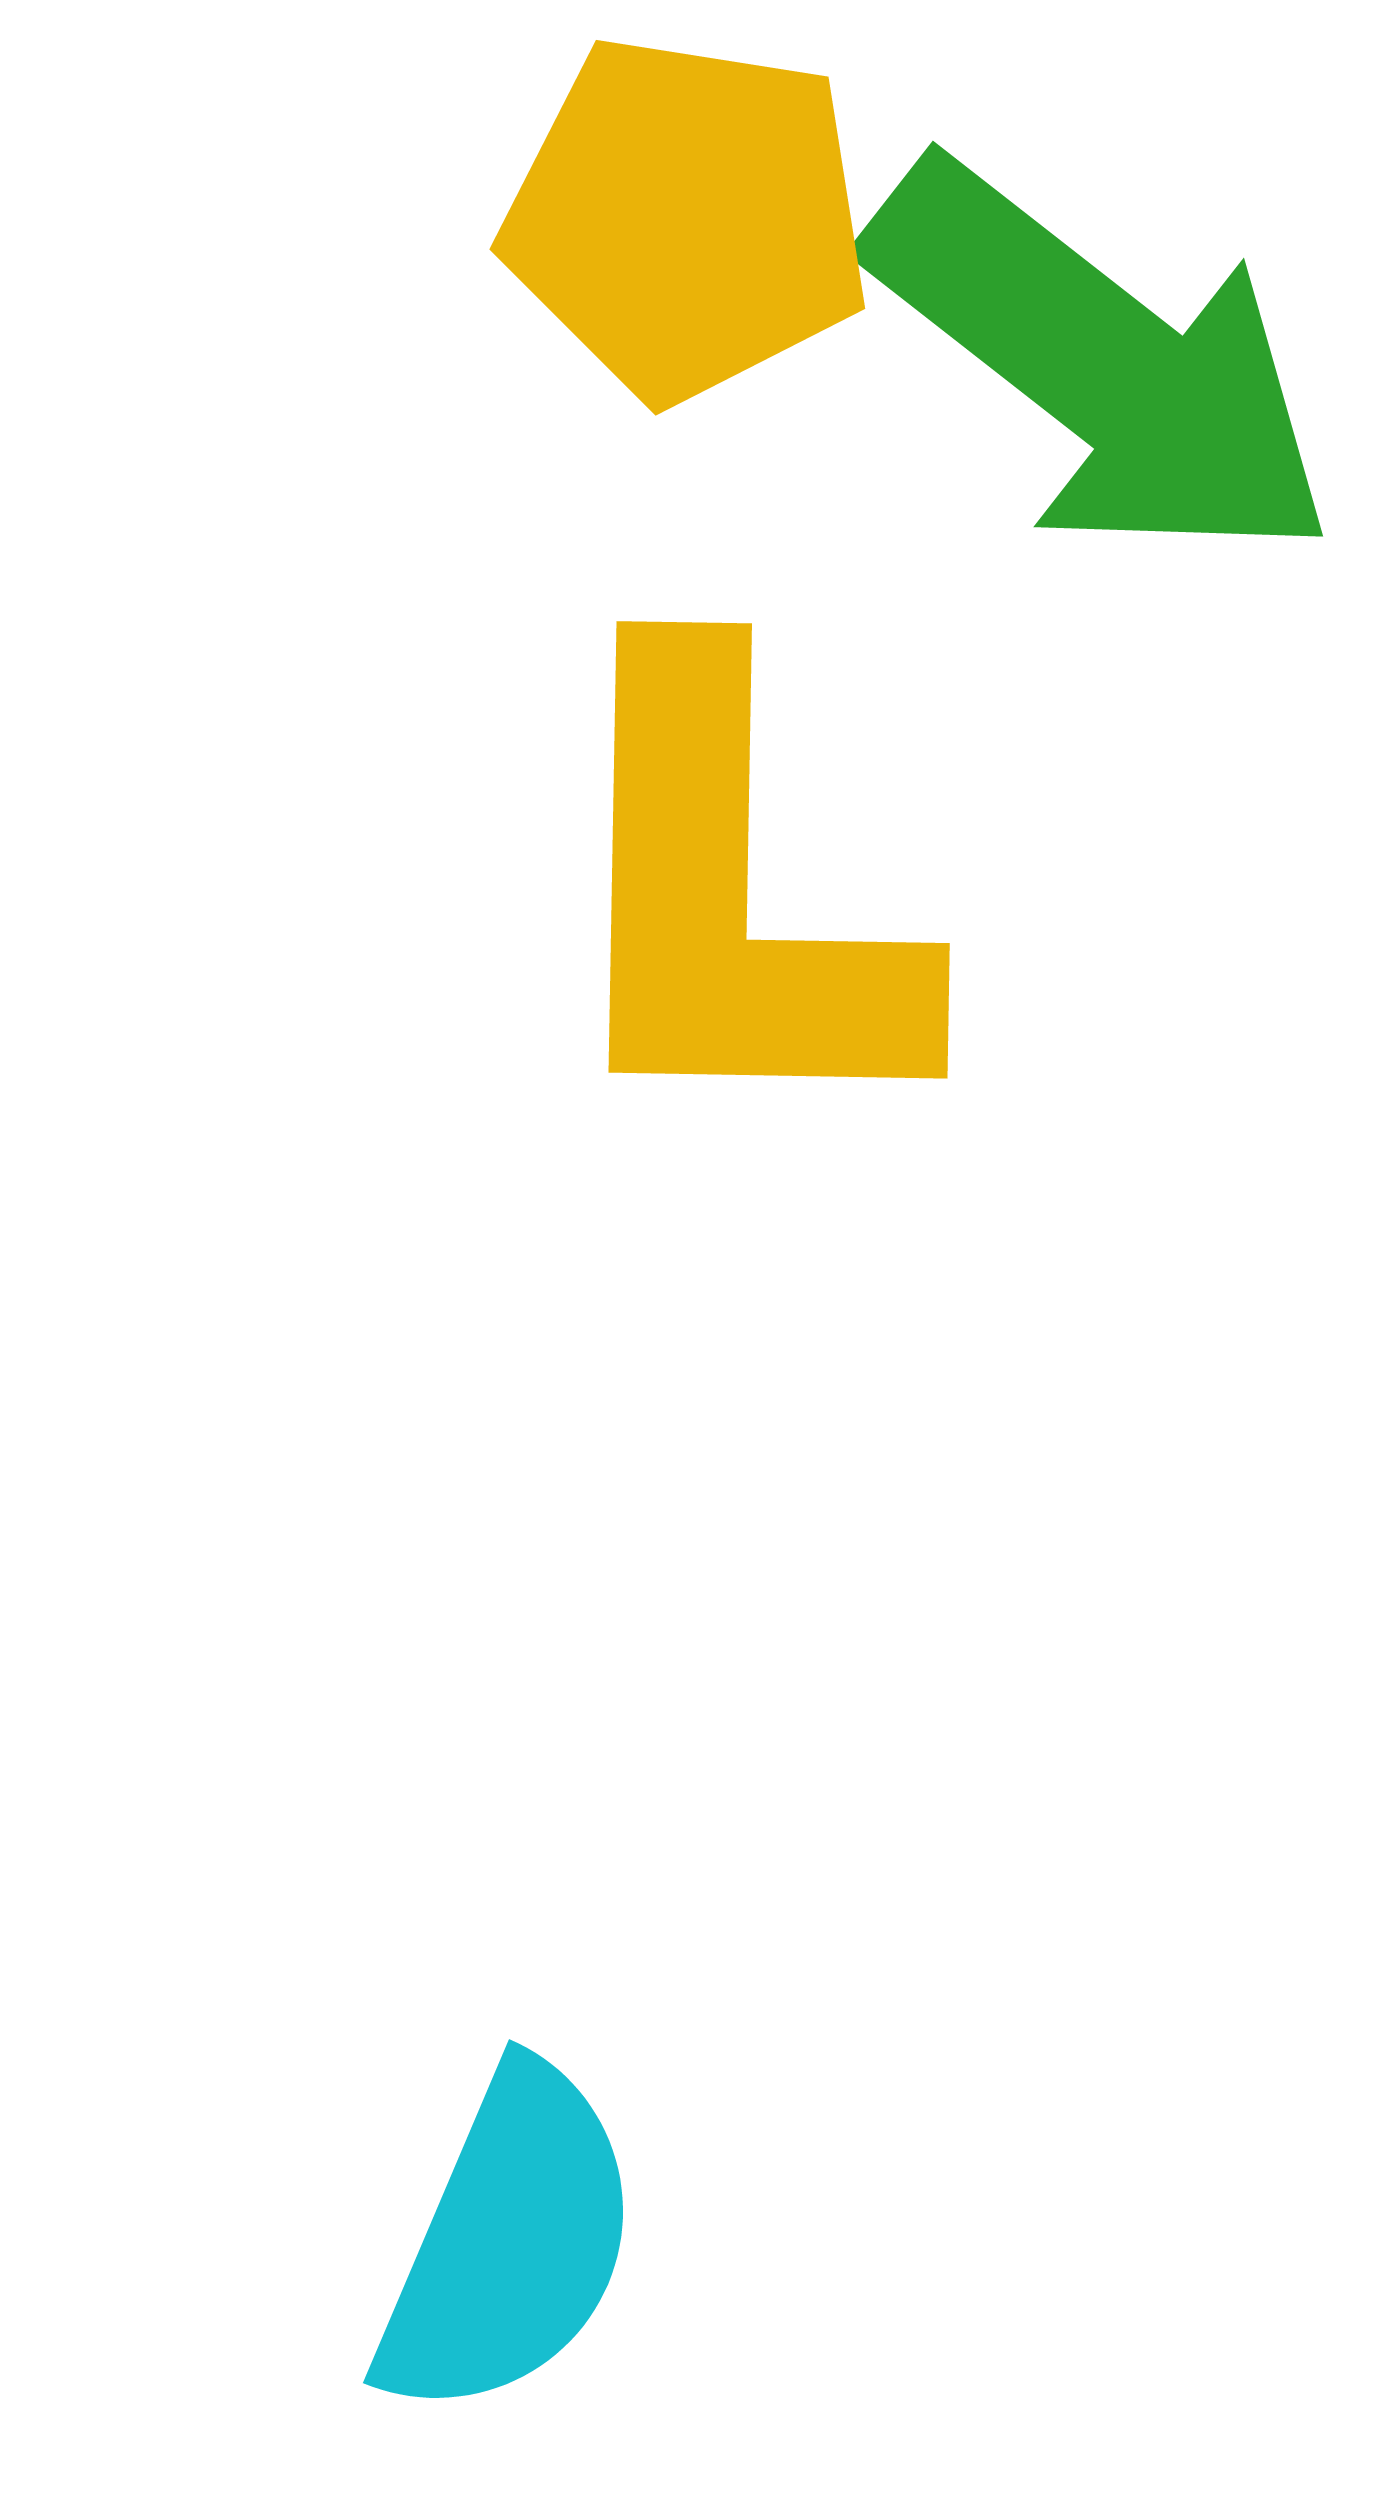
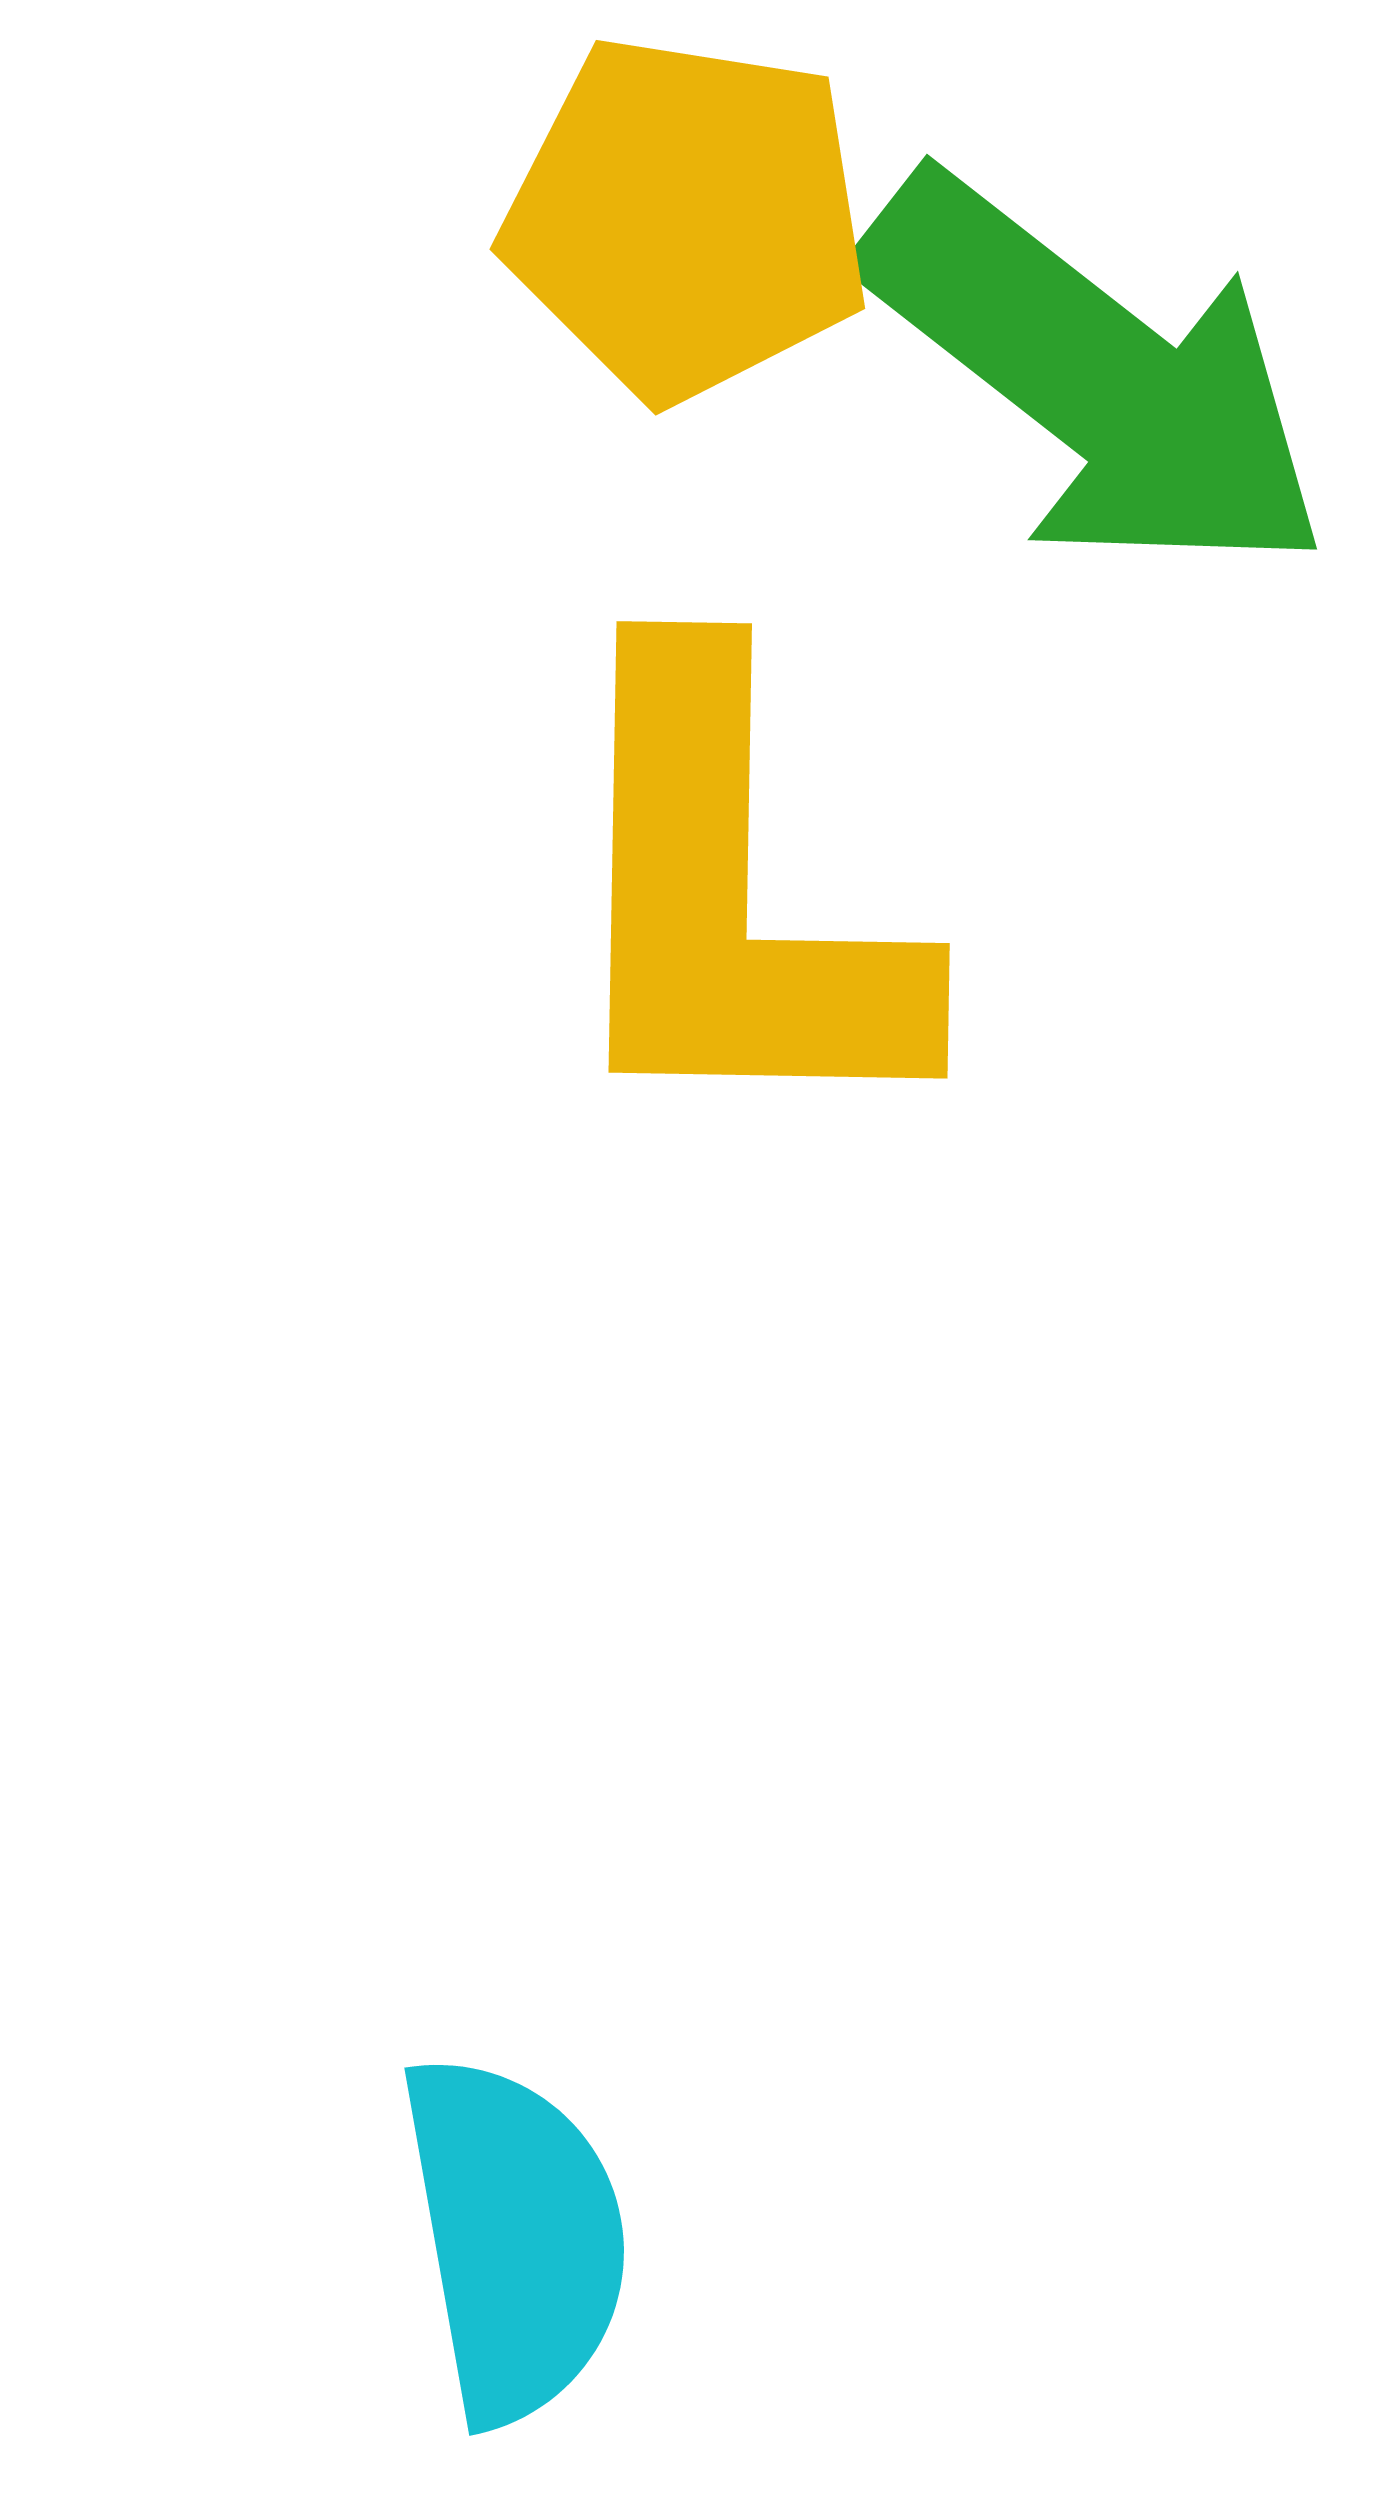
green arrow: moved 6 px left, 13 px down
cyan semicircle: moved 6 px right, 4 px up; rotated 33 degrees counterclockwise
